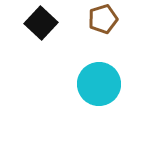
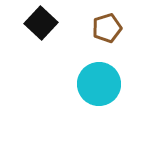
brown pentagon: moved 4 px right, 9 px down
